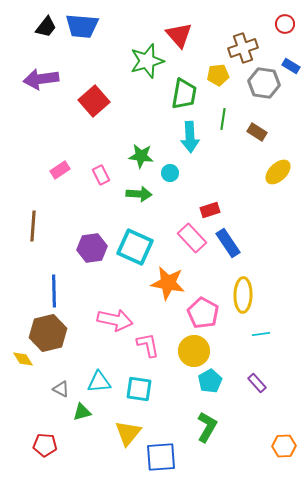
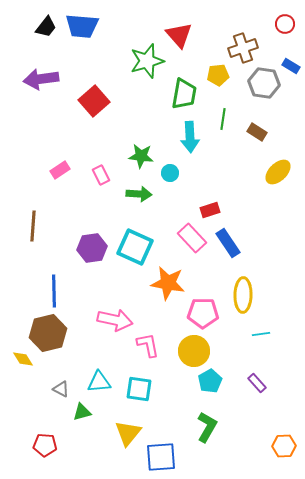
pink pentagon at (203, 313): rotated 28 degrees counterclockwise
